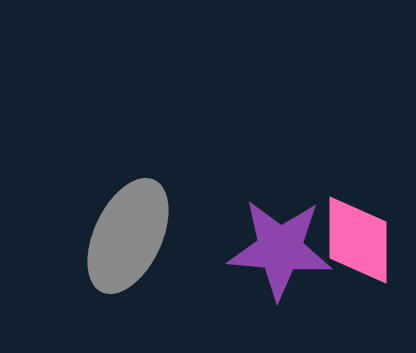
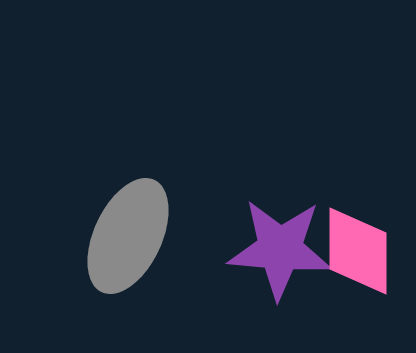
pink diamond: moved 11 px down
